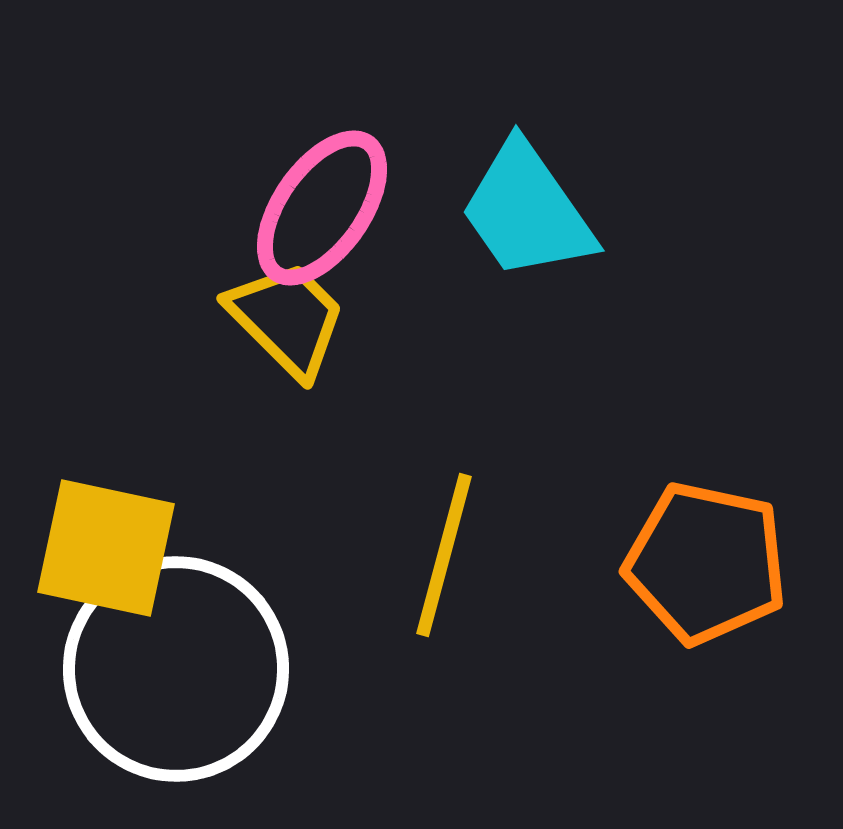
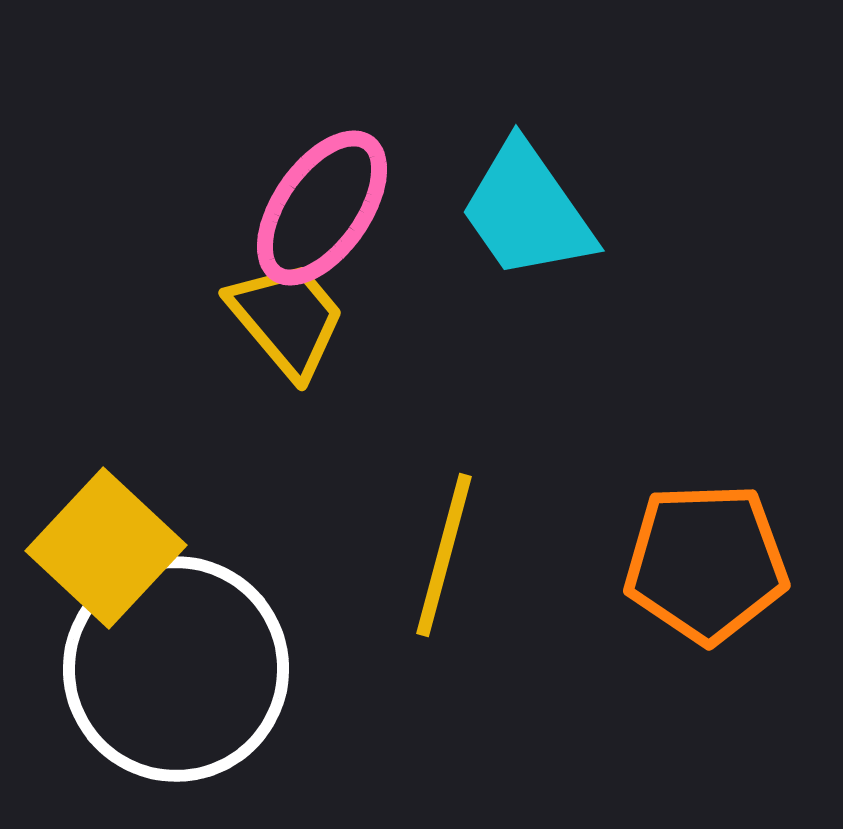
yellow trapezoid: rotated 5 degrees clockwise
yellow square: rotated 31 degrees clockwise
orange pentagon: rotated 14 degrees counterclockwise
